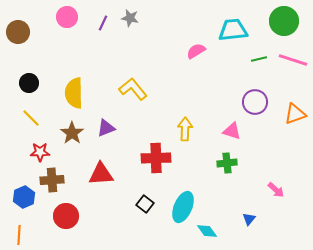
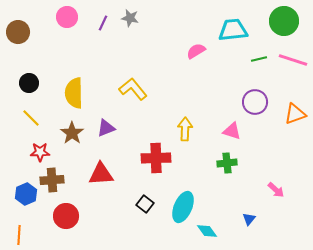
blue hexagon: moved 2 px right, 3 px up
